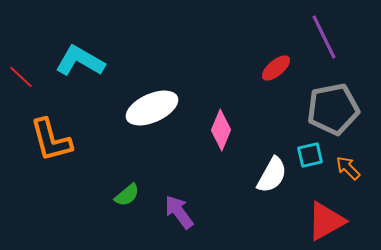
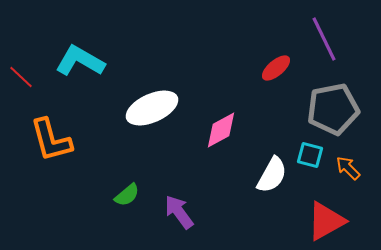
purple line: moved 2 px down
pink diamond: rotated 39 degrees clockwise
cyan square: rotated 28 degrees clockwise
